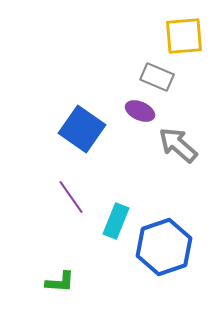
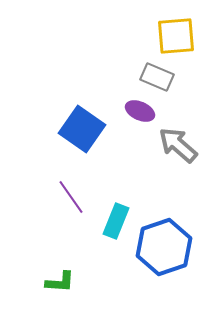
yellow square: moved 8 px left
